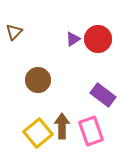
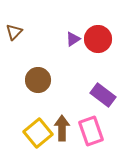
brown arrow: moved 2 px down
